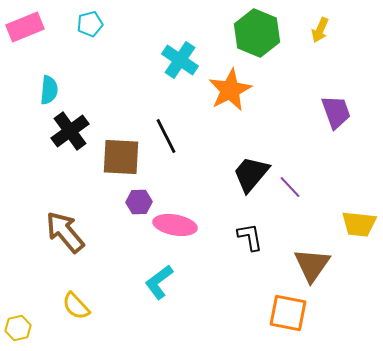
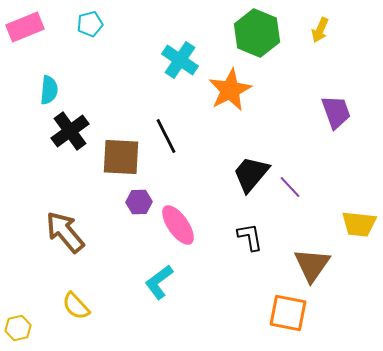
pink ellipse: moved 3 px right; rotated 45 degrees clockwise
